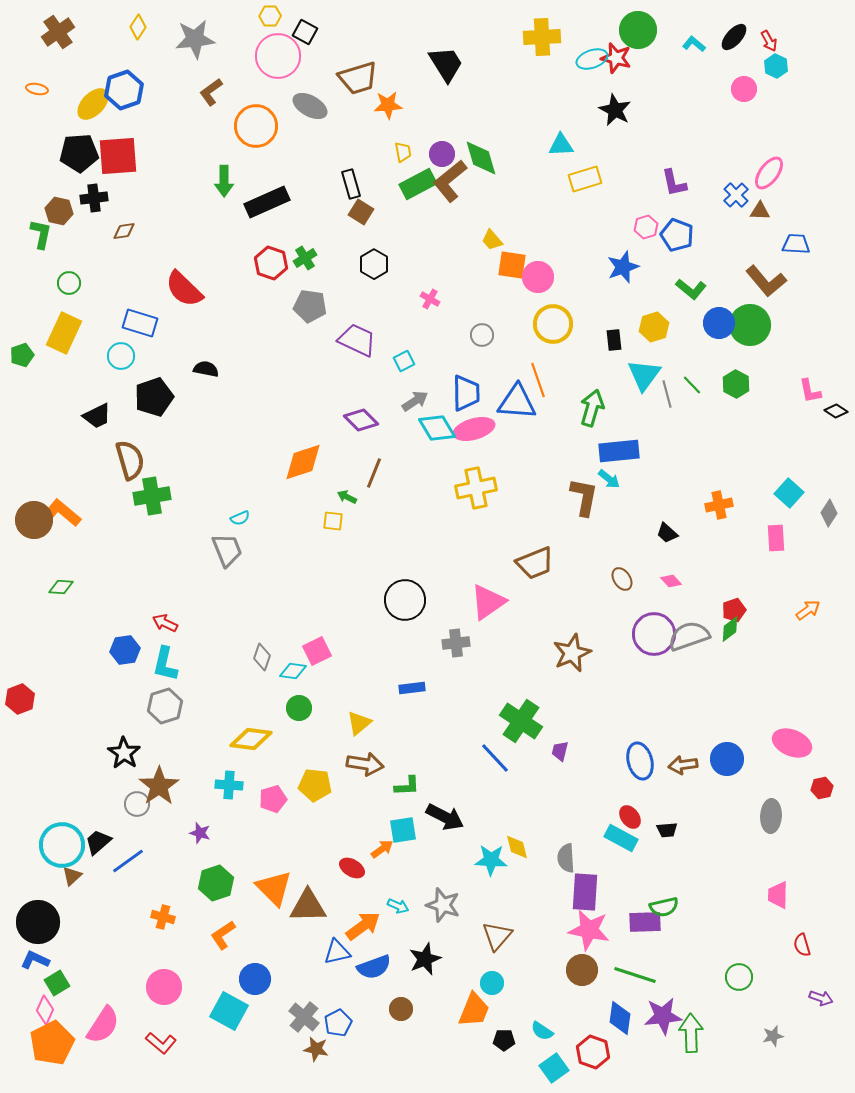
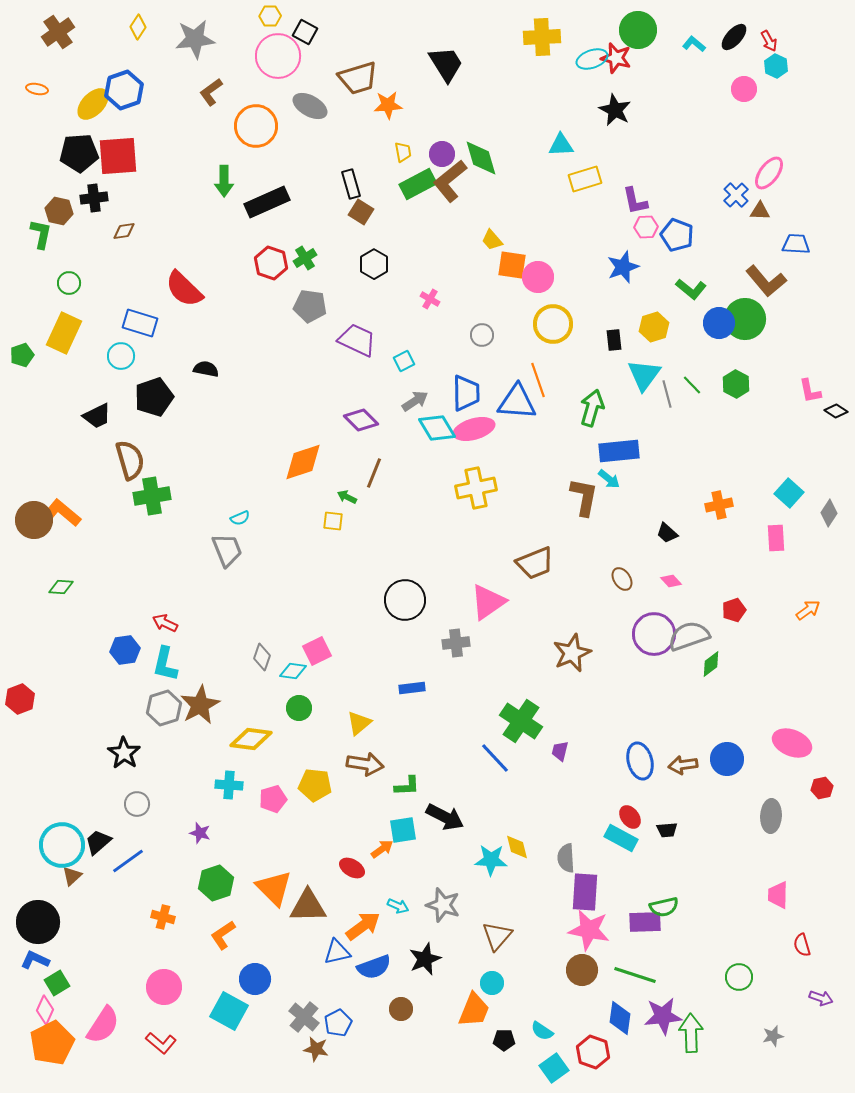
purple L-shape at (674, 183): moved 39 px left, 18 px down
pink hexagon at (646, 227): rotated 15 degrees clockwise
green circle at (750, 325): moved 5 px left, 6 px up
green diamond at (730, 629): moved 19 px left, 35 px down
gray hexagon at (165, 706): moved 1 px left, 2 px down
brown star at (159, 786): moved 41 px right, 81 px up; rotated 6 degrees clockwise
